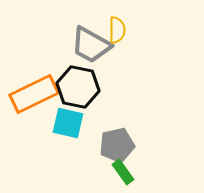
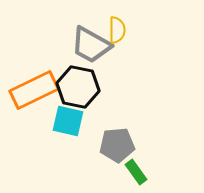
orange rectangle: moved 4 px up
cyan square: moved 2 px up
gray pentagon: rotated 8 degrees clockwise
green rectangle: moved 13 px right
